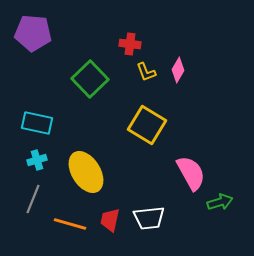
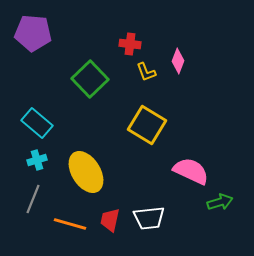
pink diamond: moved 9 px up; rotated 10 degrees counterclockwise
cyan rectangle: rotated 28 degrees clockwise
pink semicircle: moved 2 px up; rotated 36 degrees counterclockwise
